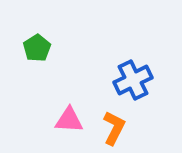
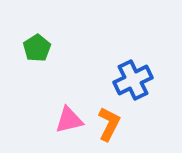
pink triangle: rotated 16 degrees counterclockwise
orange L-shape: moved 5 px left, 4 px up
